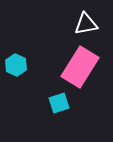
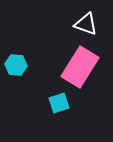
white triangle: rotated 30 degrees clockwise
cyan hexagon: rotated 20 degrees counterclockwise
